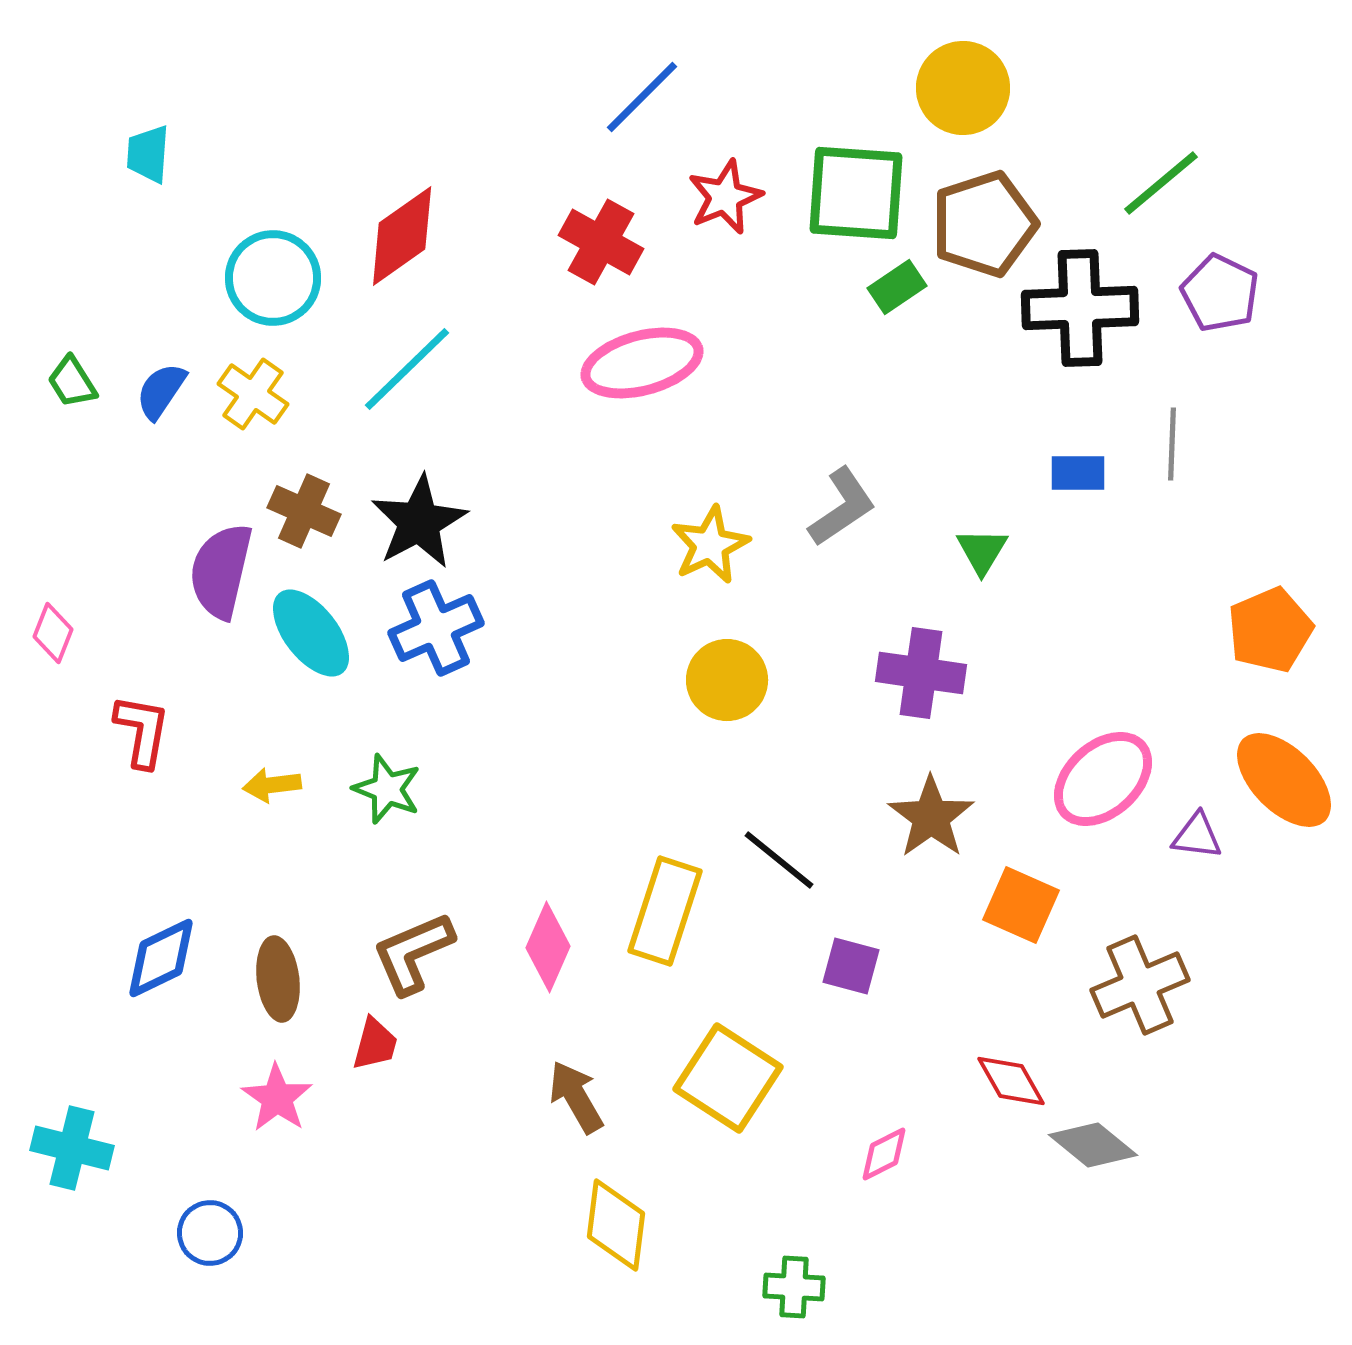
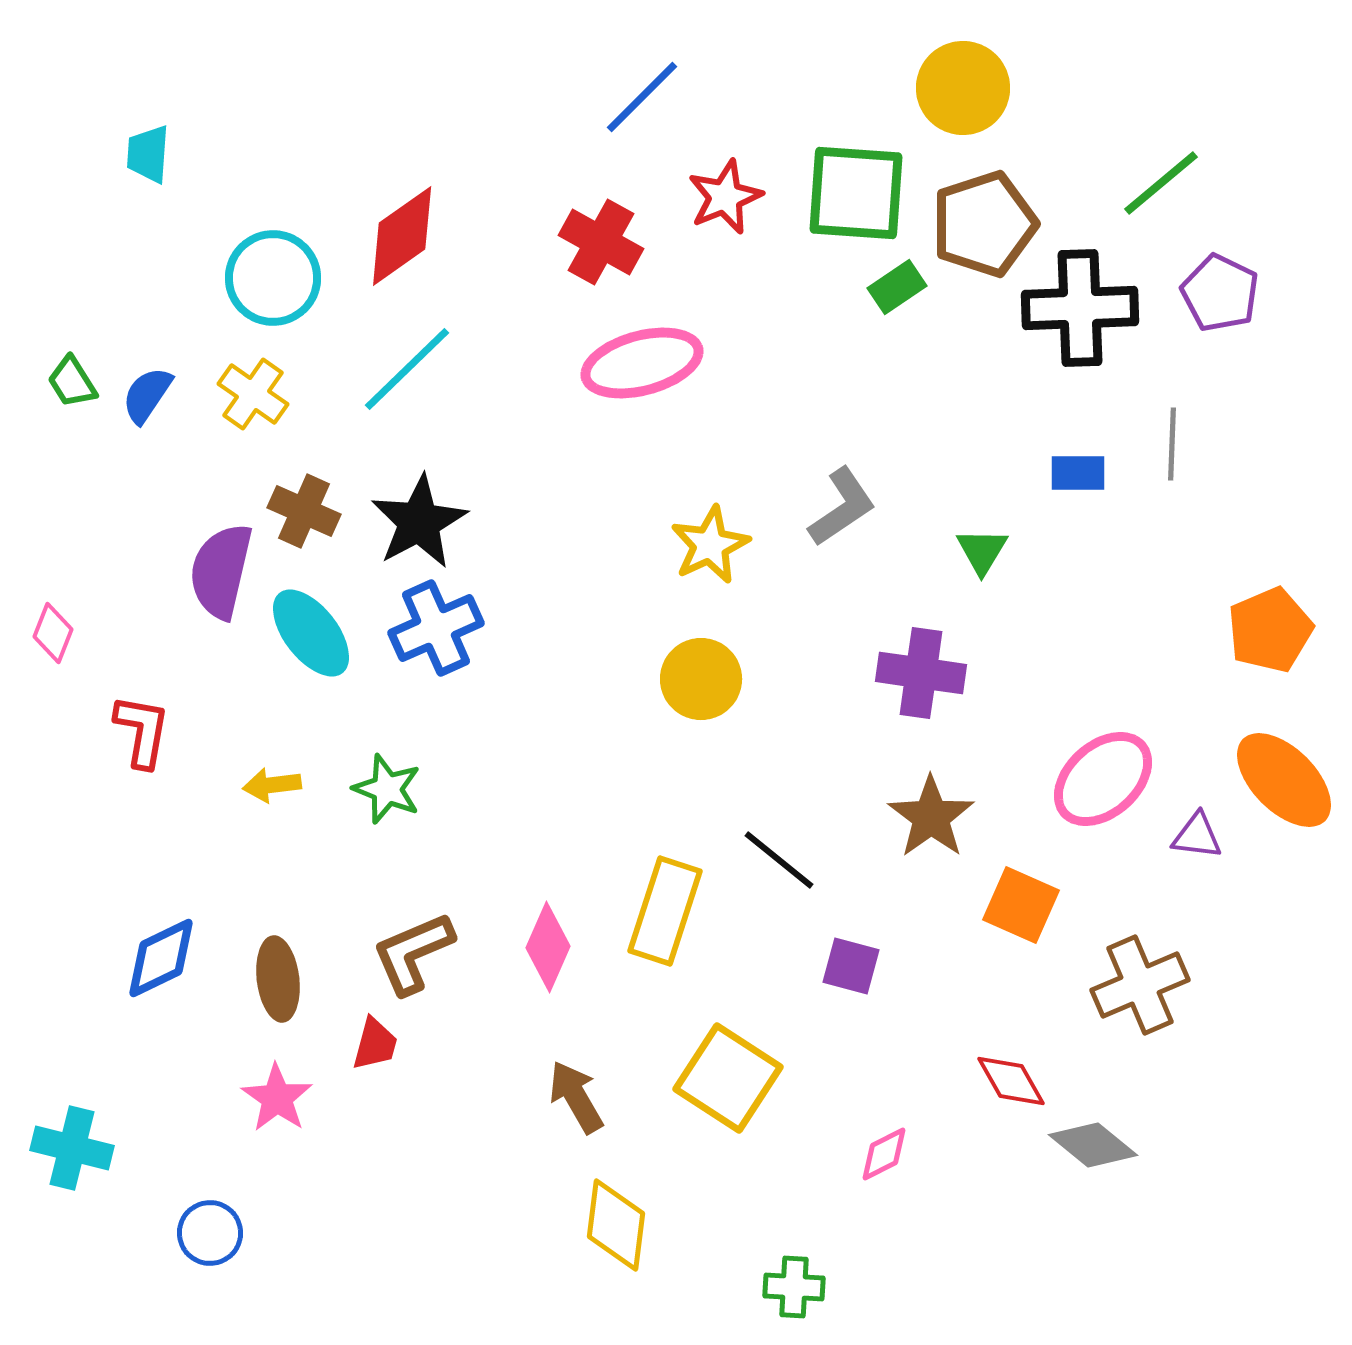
blue semicircle at (161, 391): moved 14 px left, 4 px down
yellow circle at (727, 680): moved 26 px left, 1 px up
